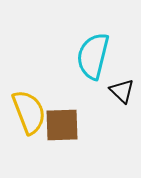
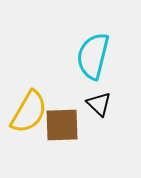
black triangle: moved 23 px left, 13 px down
yellow semicircle: rotated 51 degrees clockwise
